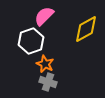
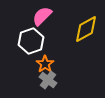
pink semicircle: moved 2 px left
orange star: rotated 12 degrees clockwise
gray cross: moved 2 px up; rotated 18 degrees clockwise
